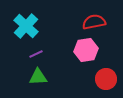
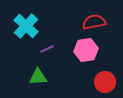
purple line: moved 11 px right, 5 px up
red circle: moved 1 px left, 3 px down
